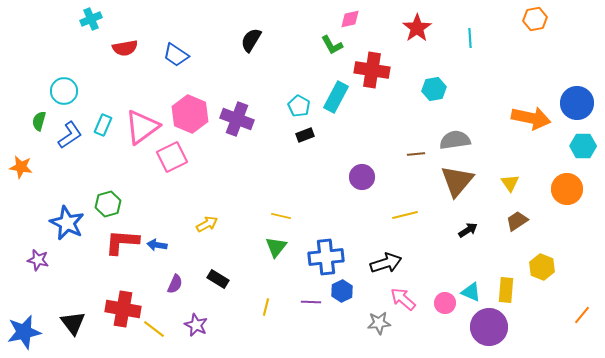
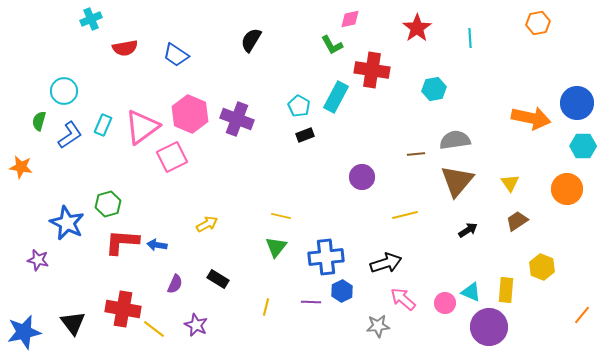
orange hexagon at (535, 19): moved 3 px right, 4 px down
gray star at (379, 323): moved 1 px left, 3 px down
